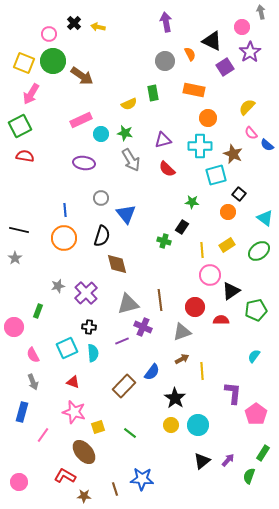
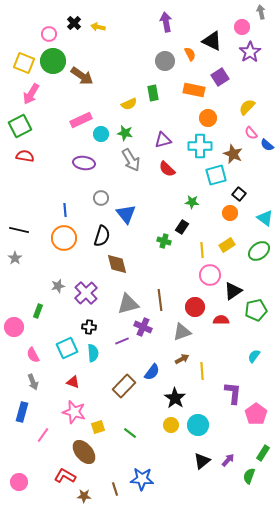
purple square at (225, 67): moved 5 px left, 10 px down
orange circle at (228, 212): moved 2 px right, 1 px down
black triangle at (231, 291): moved 2 px right
